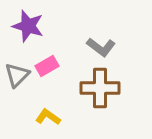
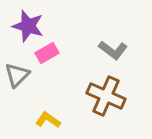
gray L-shape: moved 12 px right, 3 px down
pink rectangle: moved 13 px up
brown cross: moved 6 px right, 8 px down; rotated 24 degrees clockwise
yellow L-shape: moved 3 px down
